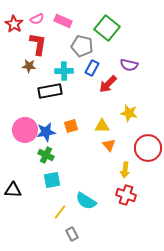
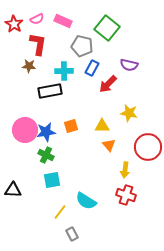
red circle: moved 1 px up
